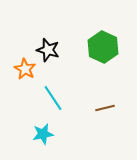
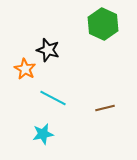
green hexagon: moved 23 px up
cyan line: rotated 28 degrees counterclockwise
